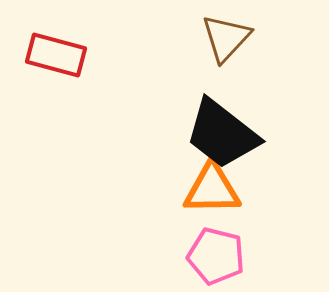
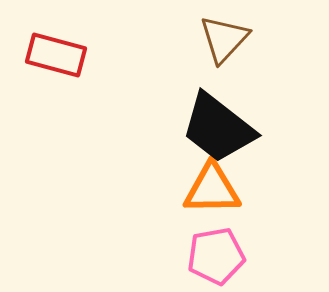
brown triangle: moved 2 px left, 1 px down
black trapezoid: moved 4 px left, 6 px up
pink pentagon: rotated 24 degrees counterclockwise
